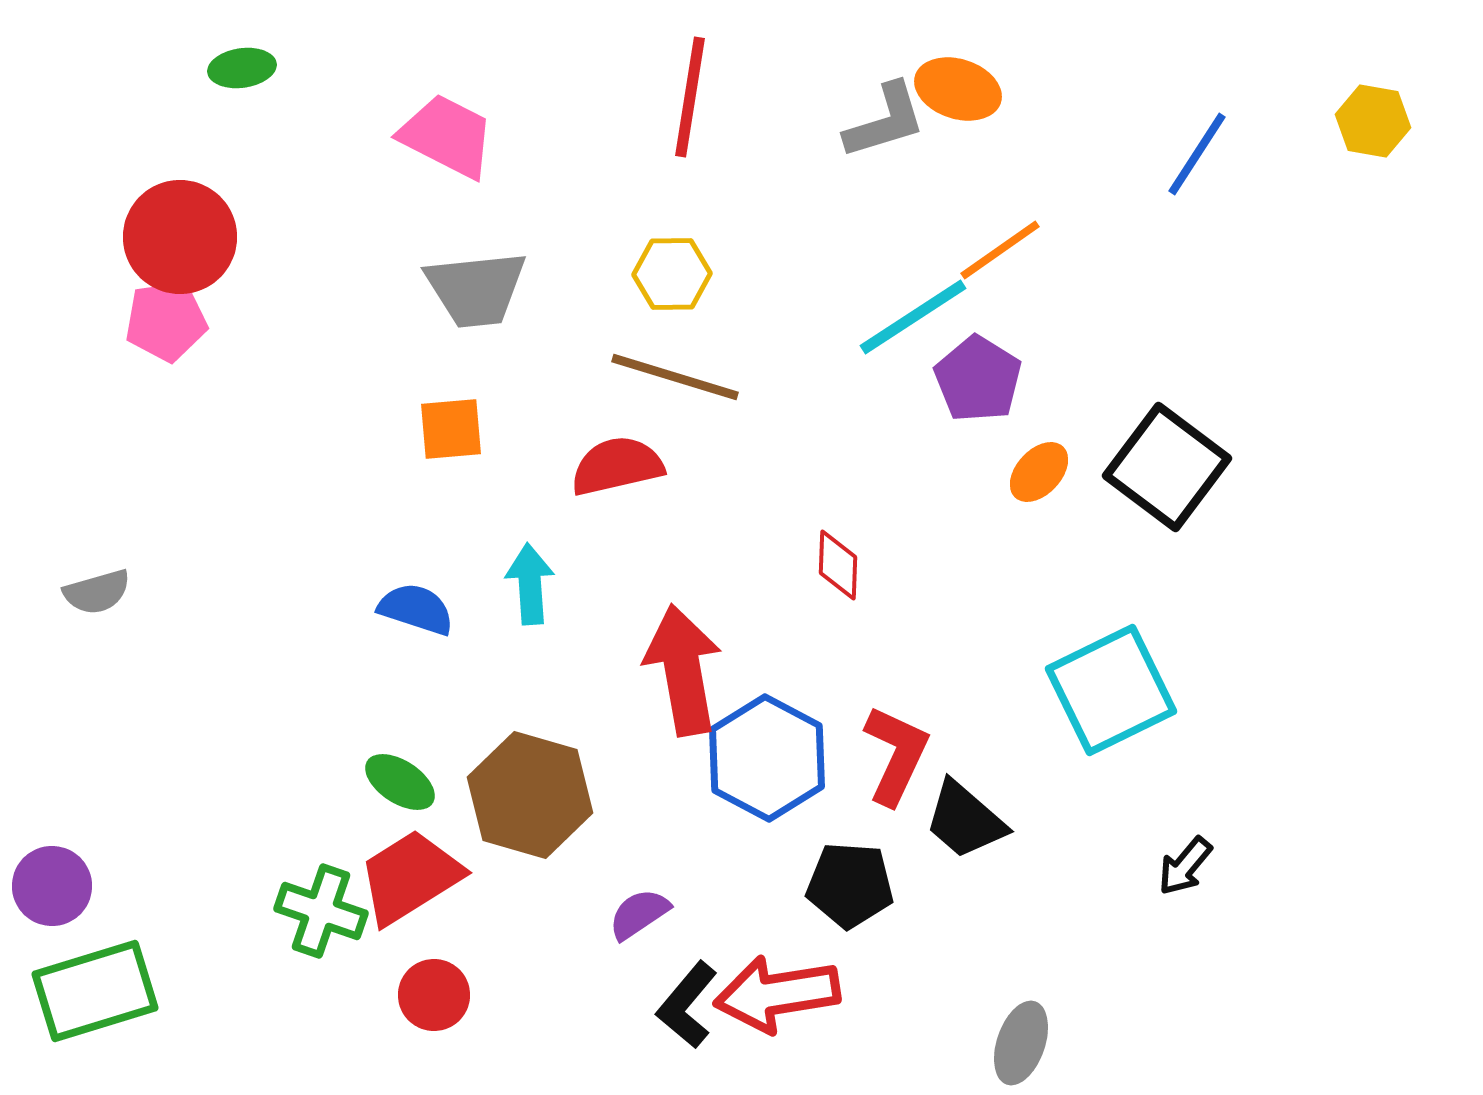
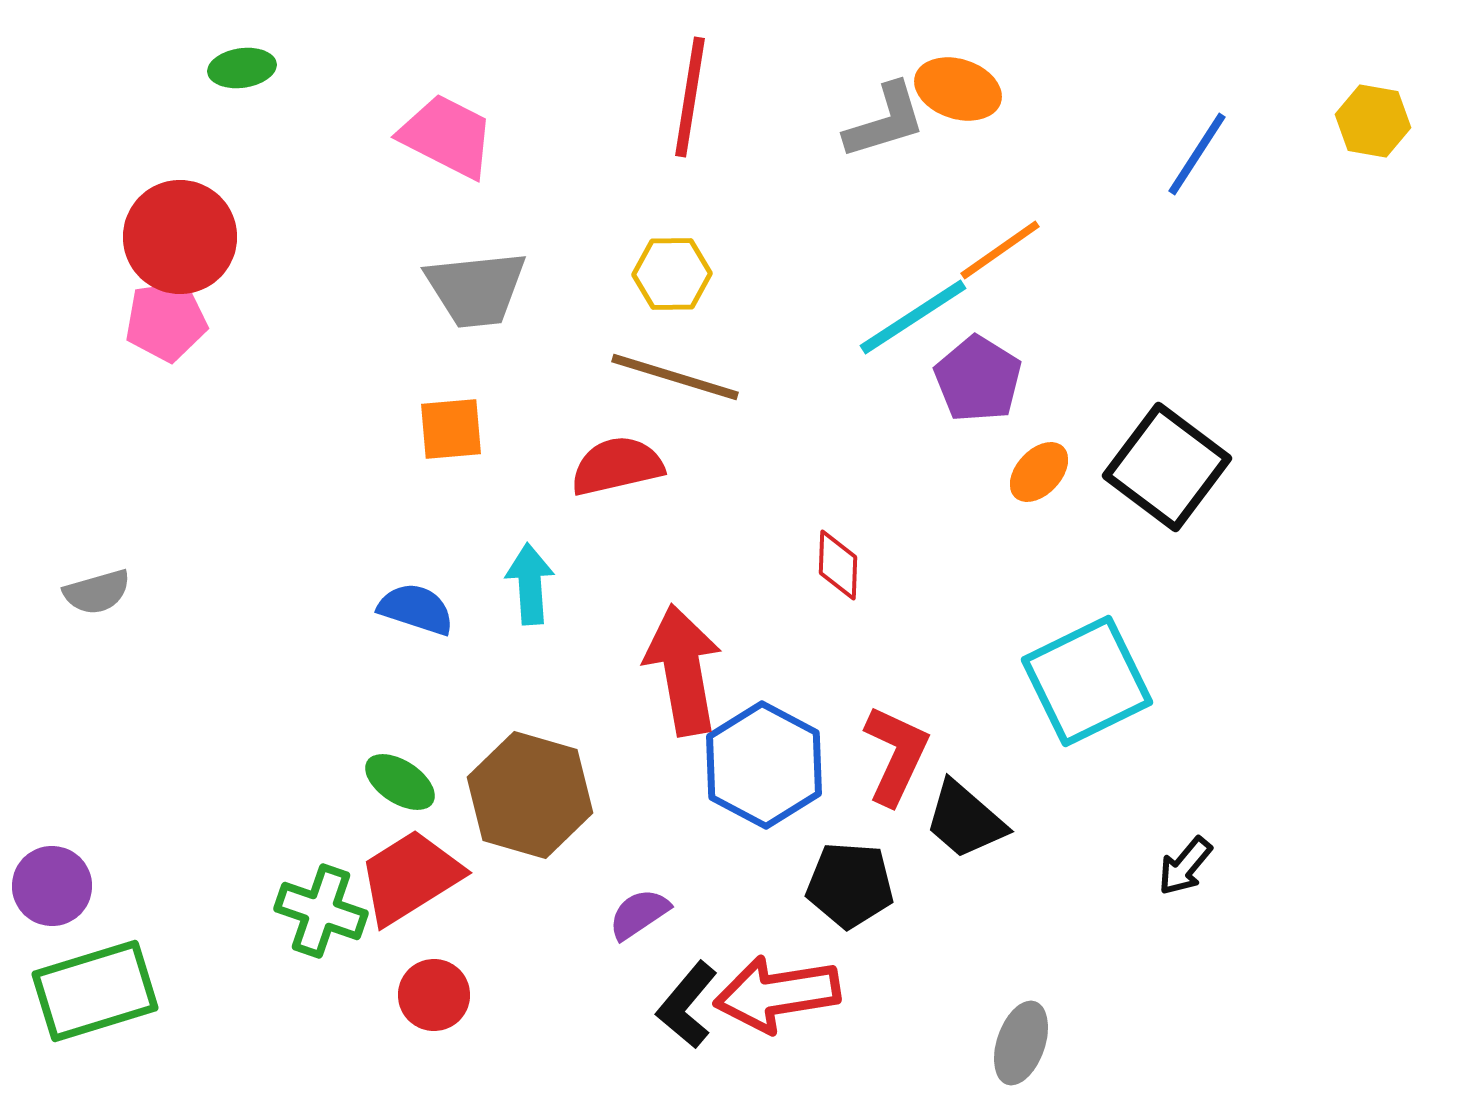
cyan square at (1111, 690): moved 24 px left, 9 px up
blue hexagon at (767, 758): moved 3 px left, 7 px down
